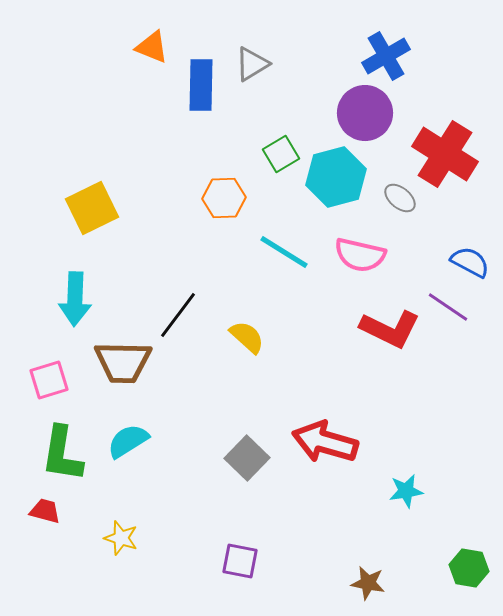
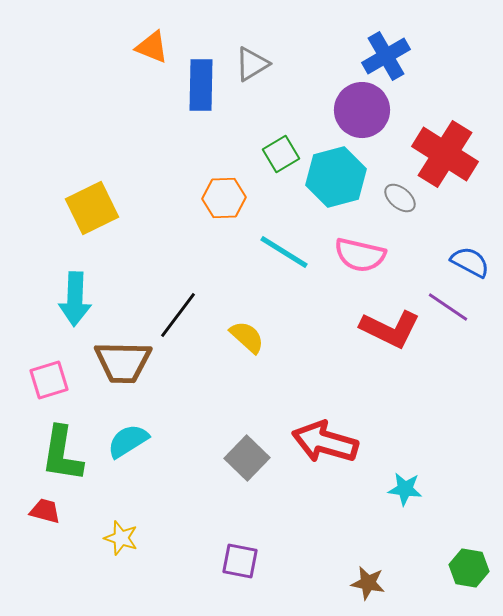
purple circle: moved 3 px left, 3 px up
cyan star: moved 1 px left, 2 px up; rotated 16 degrees clockwise
